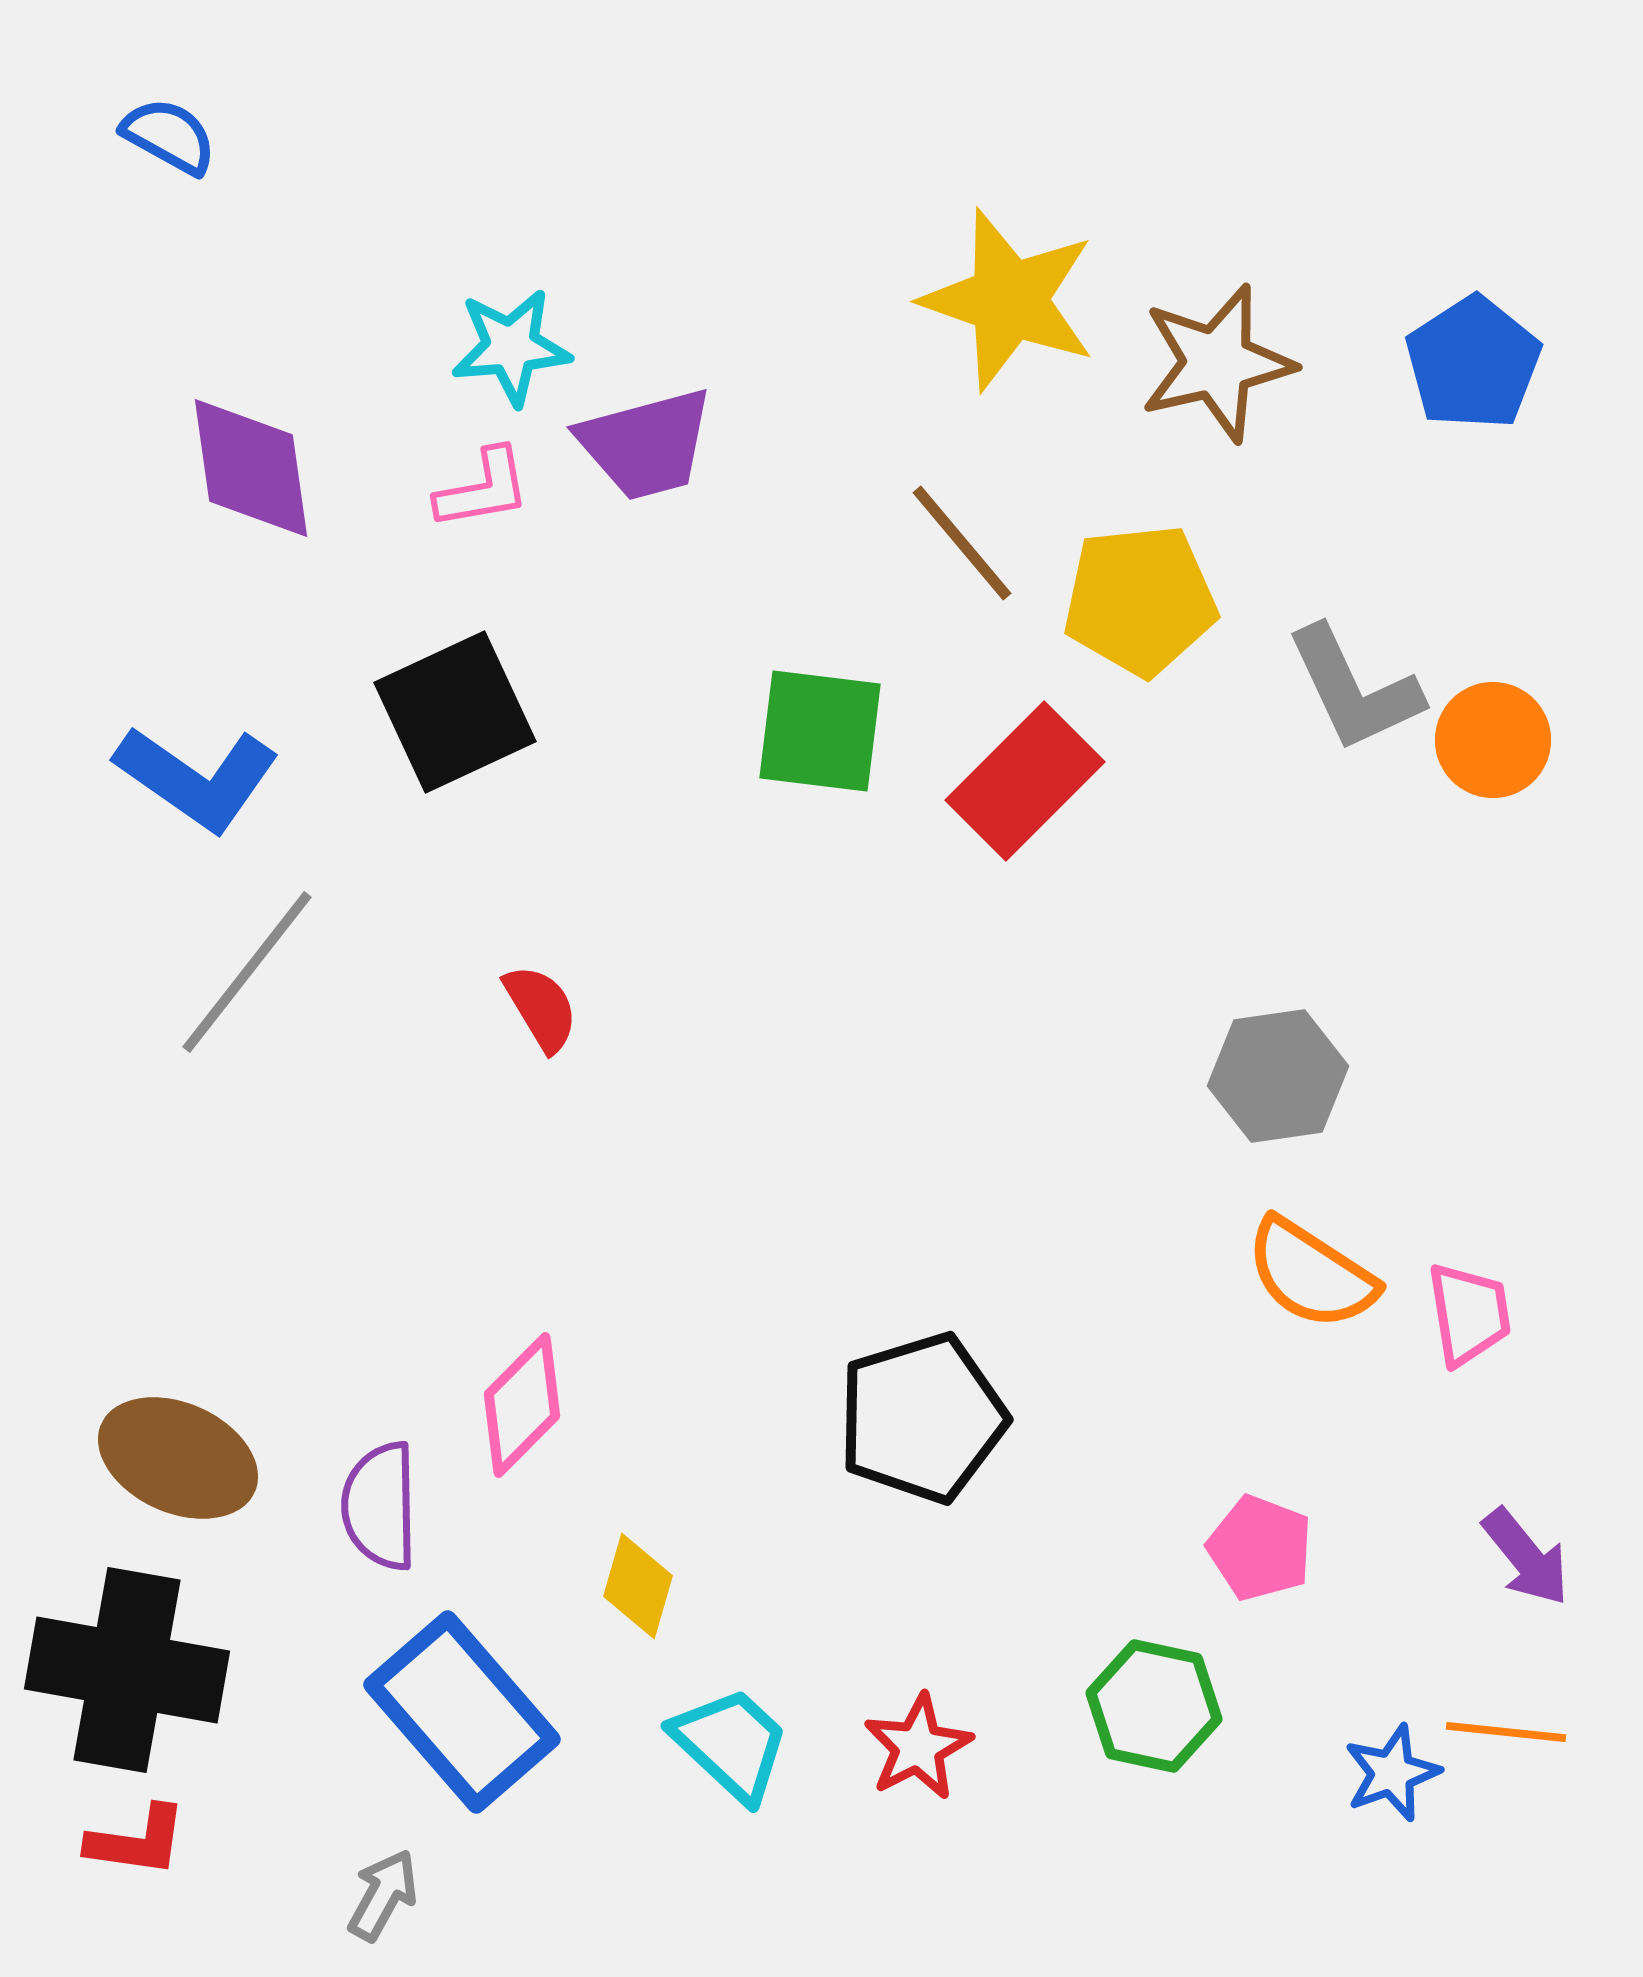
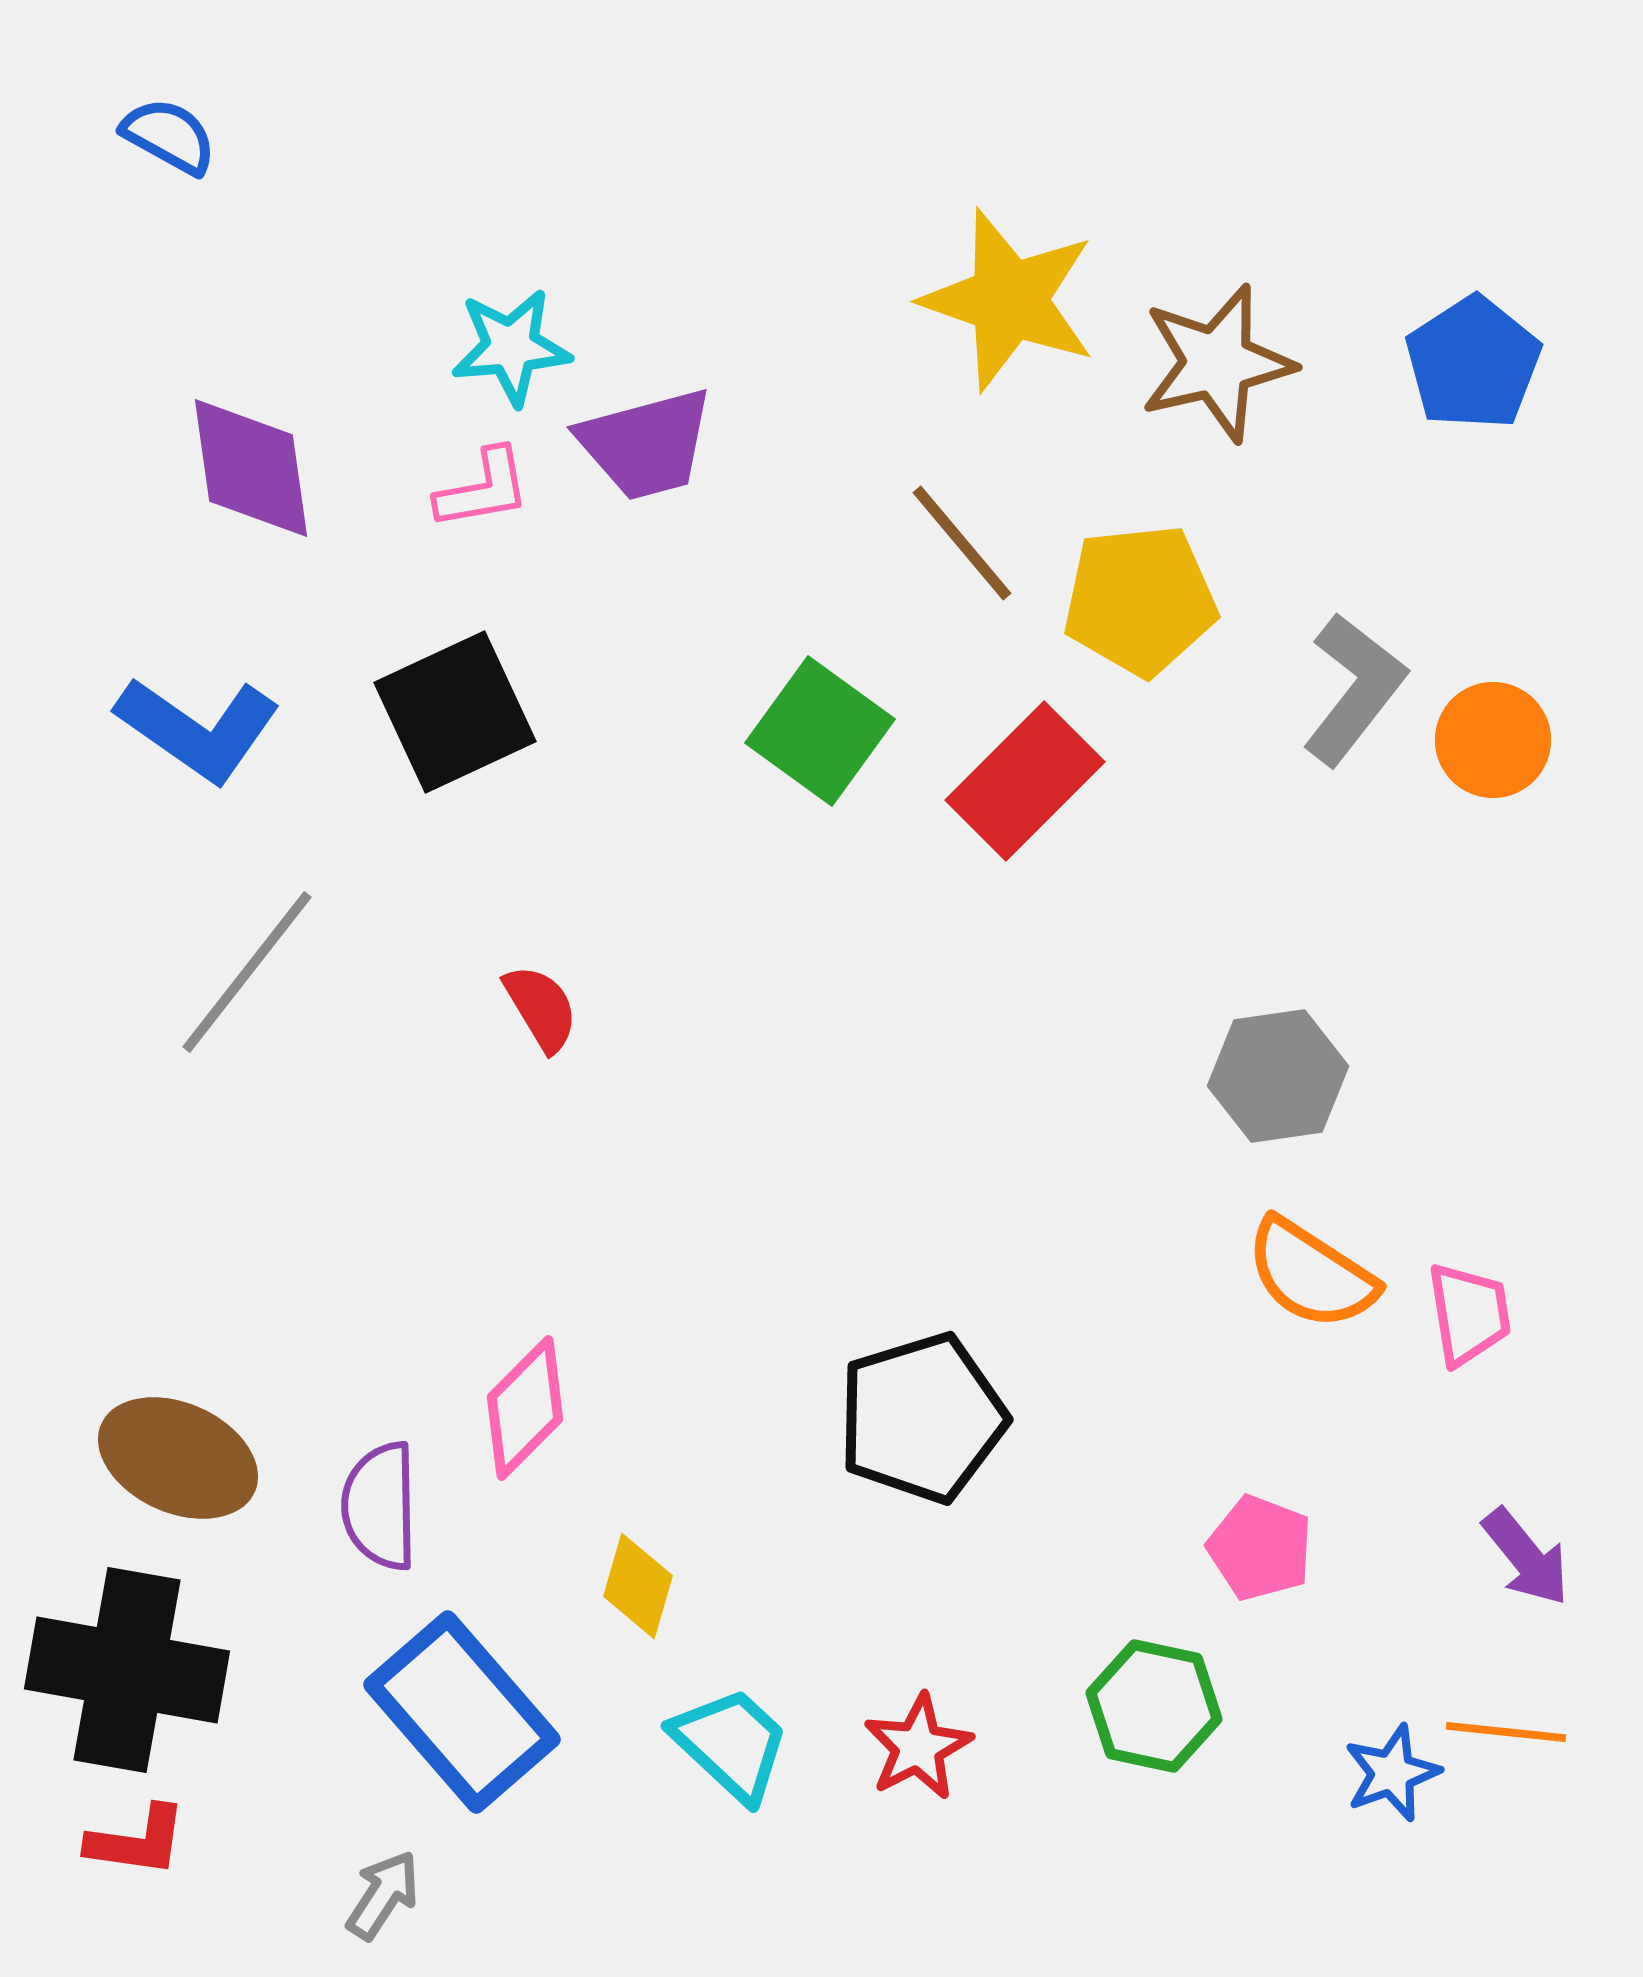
gray L-shape: rotated 117 degrees counterclockwise
green square: rotated 29 degrees clockwise
blue L-shape: moved 1 px right, 49 px up
pink diamond: moved 3 px right, 3 px down
gray arrow: rotated 4 degrees clockwise
